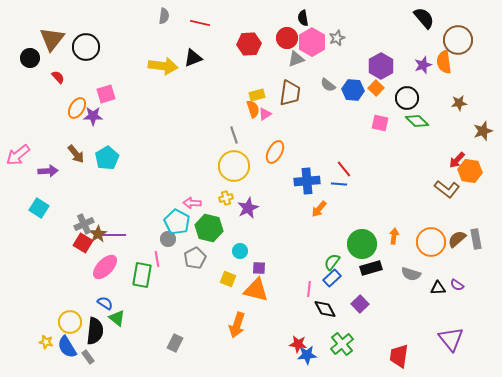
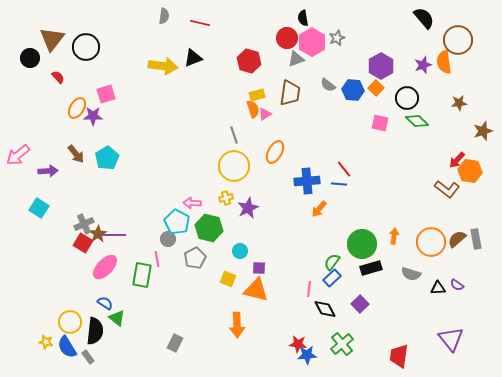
red hexagon at (249, 44): moved 17 px down; rotated 20 degrees clockwise
orange arrow at (237, 325): rotated 20 degrees counterclockwise
